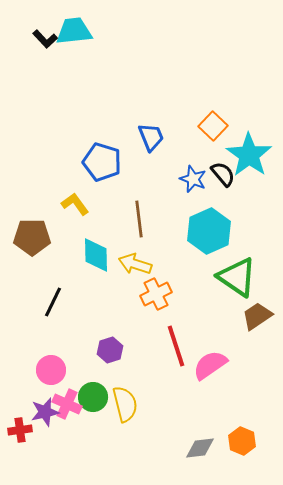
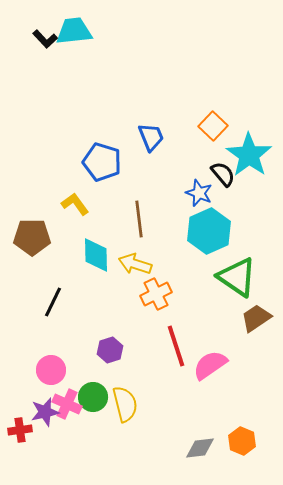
blue star: moved 6 px right, 14 px down
brown trapezoid: moved 1 px left, 2 px down
